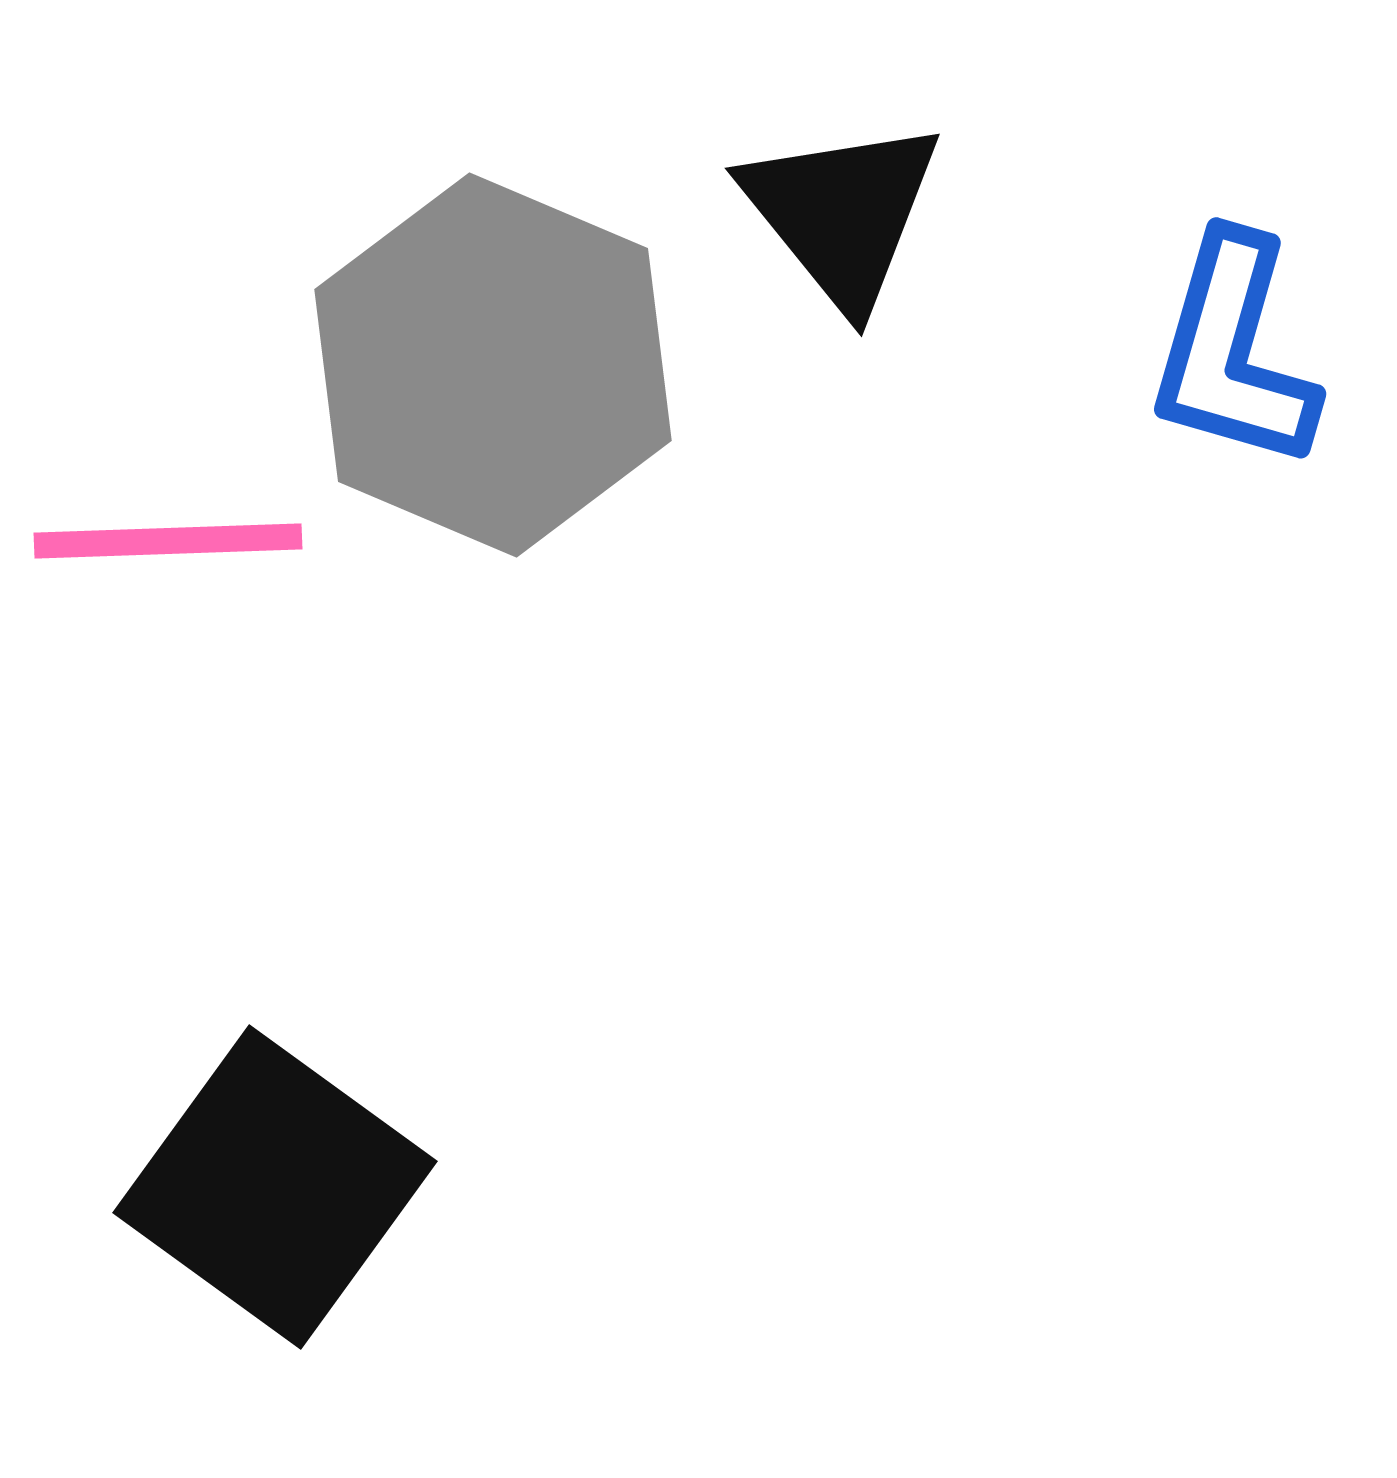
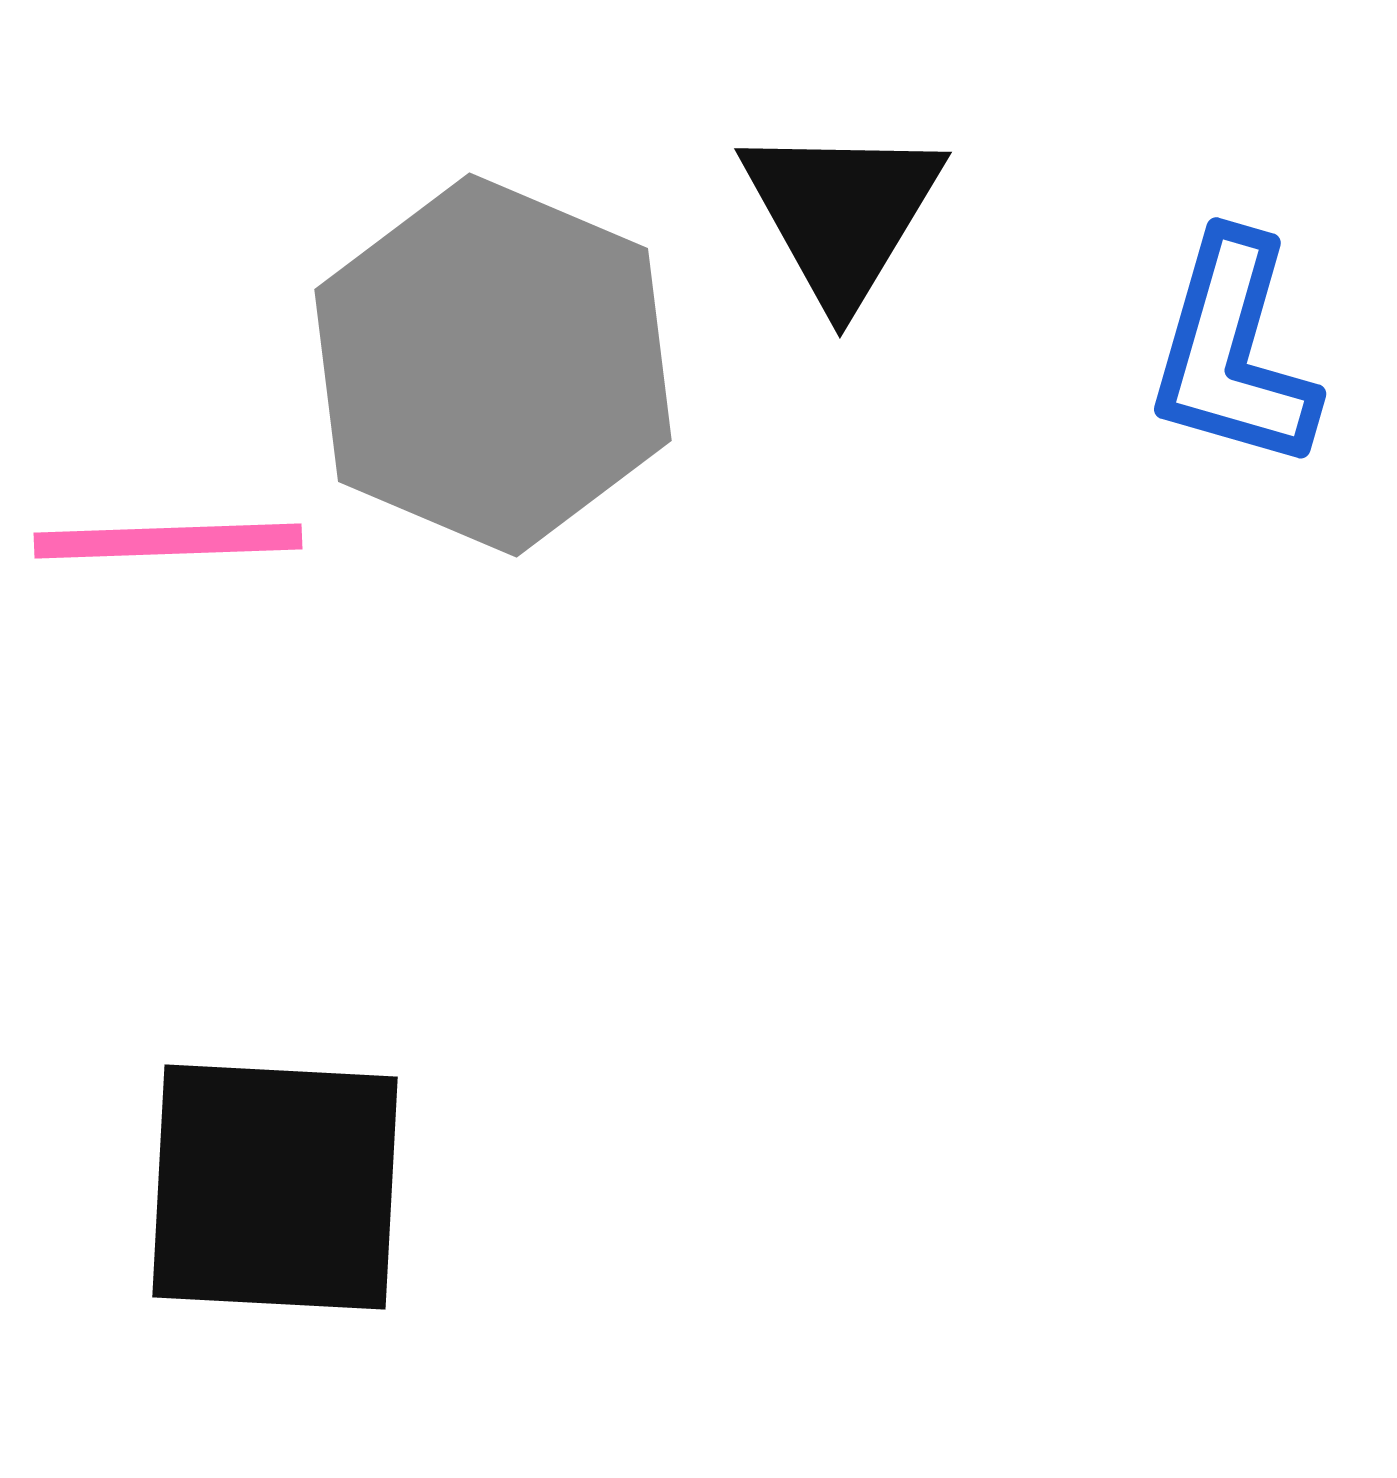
black triangle: rotated 10 degrees clockwise
black square: rotated 33 degrees counterclockwise
